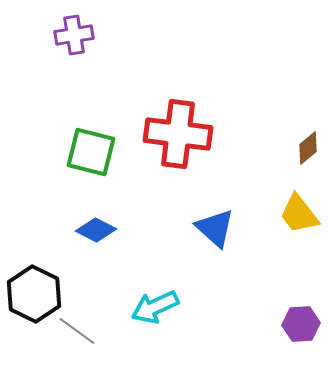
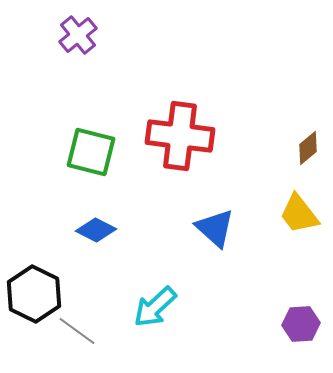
purple cross: moved 4 px right; rotated 30 degrees counterclockwise
red cross: moved 2 px right, 2 px down
cyan arrow: rotated 18 degrees counterclockwise
